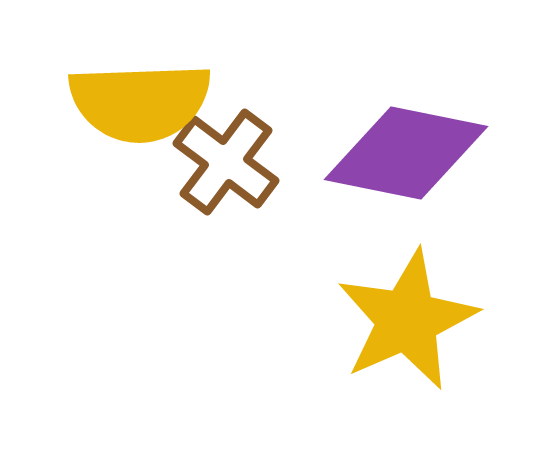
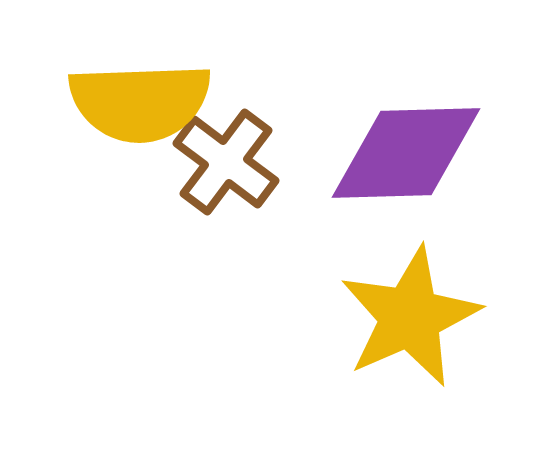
purple diamond: rotated 13 degrees counterclockwise
yellow star: moved 3 px right, 3 px up
